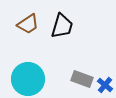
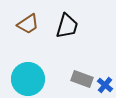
black trapezoid: moved 5 px right
